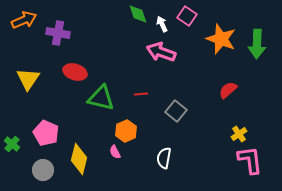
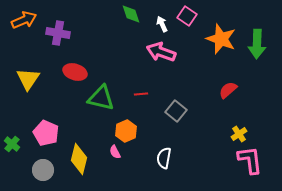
green diamond: moved 7 px left
